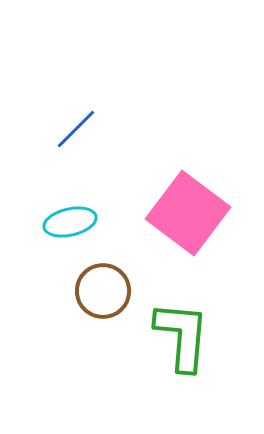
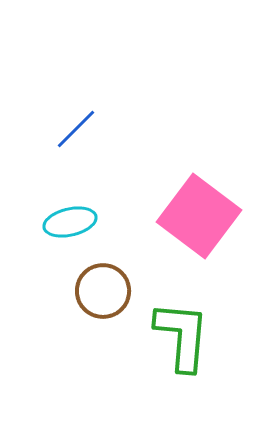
pink square: moved 11 px right, 3 px down
